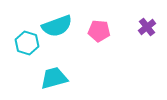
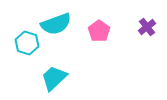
cyan semicircle: moved 1 px left, 2 px up
pink pentagon: rotated 30 degrees clockwise
cyan trapezoid: rotated 28 degrees counterclockwise
